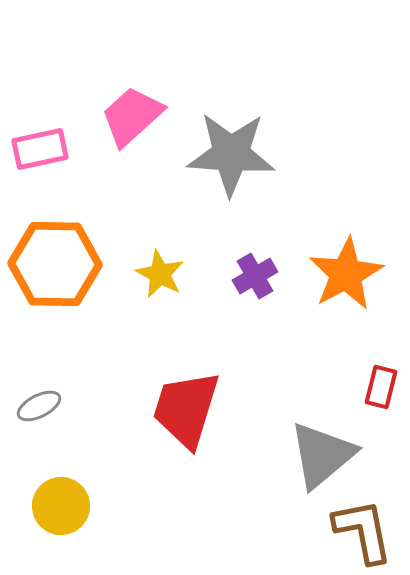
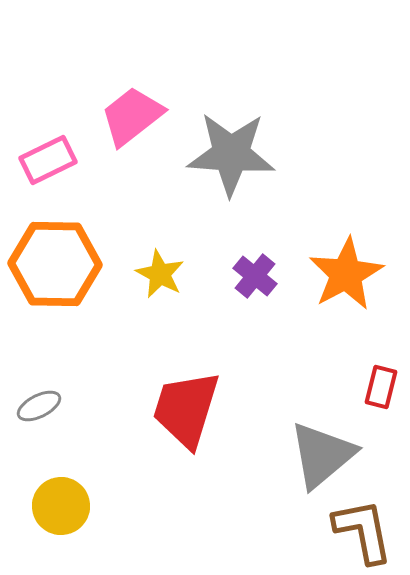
pink trapezoid: rotated 4 degrees clockwise
pink rectangle: moved 8 px right, 11 px down; rotated 14 degrees counterclockwise
purple cross: rotated 21 degrees counterclockwise
